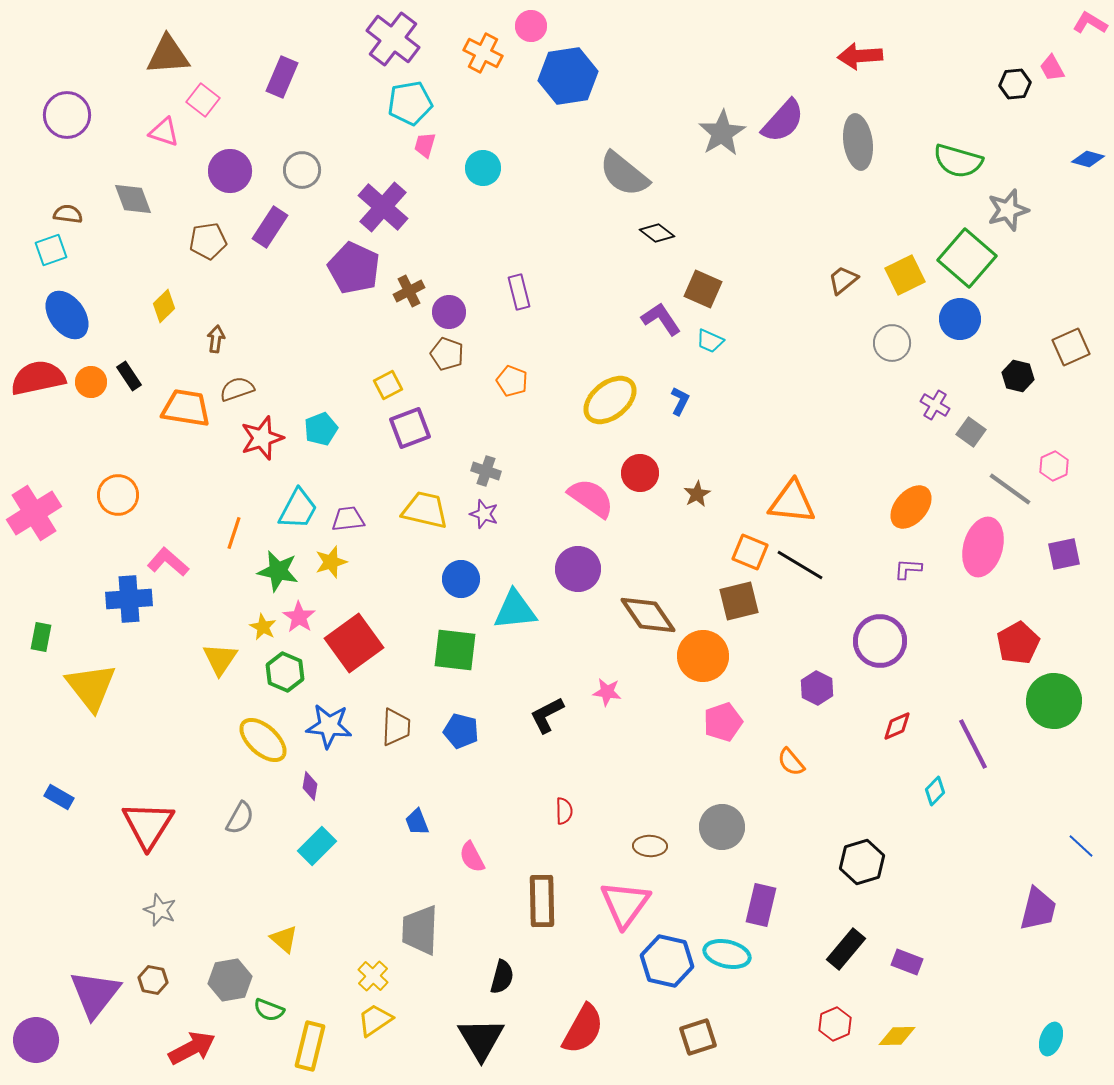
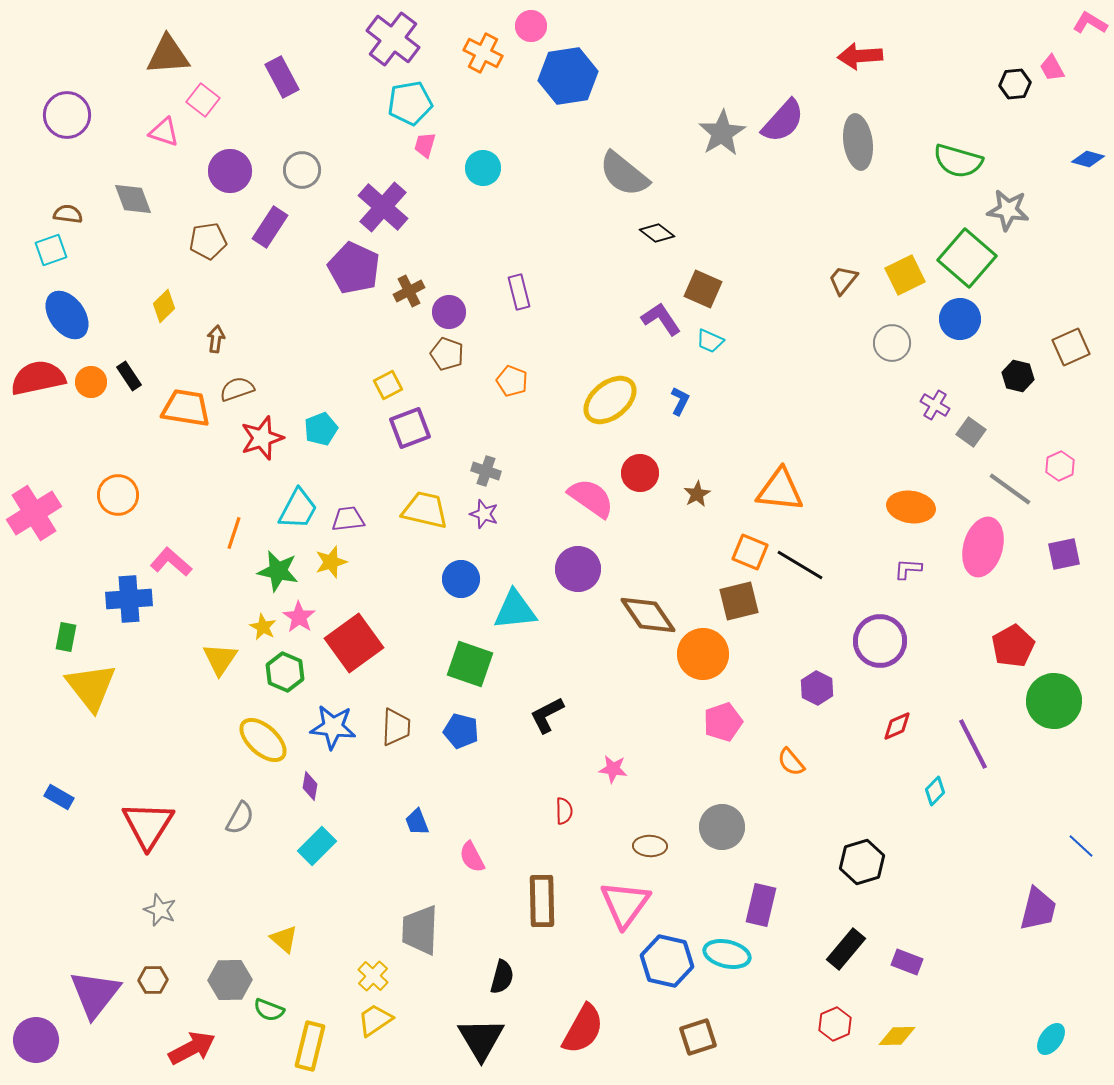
purple rectangle at (282, 77): rotated 51 degrees counterclockwise
gray star at (1008, 210): rotated 24 degrees clockwise
brown trapezoid at (843, 280): rotated 12 degrees counterclockwise
pink hexagon at (1054, 466): moved 6 px right
orange triangle at (792, 502): moved 12 px left, 12 px up
orange ellipse at (911, 507): rotated 57 degrees clockwise
pink L-shape at (168, 562): moved 3 px right
green rectangle at (41, 637): moved 25 px right
red pentagon at (1018, 643): moved 5 px left, 3 px down
green square at (455, 650): moved 15 px right, 14 px down; rotated 12 degrees clockwise
orange circle at (703, 656): moved 2 px up
pink star at (607, 692): moved 6 px right, 77 px down
blue star at (329, 726): moved 4 px right, 1 px down
brown hexagon at (153, 980): rotated 12 degrees counterclockwise
gray hexagon at (230, 980): rotated 9 degrees clockwise
cyan ellipse at (1051, 1039): rotated 16 degrees clockwise
